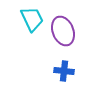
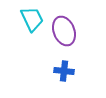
purple ellipse: moved 1 px right
